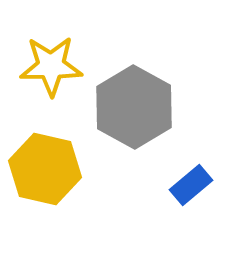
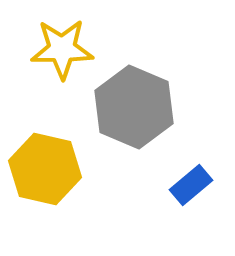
yellow star: moved 11 px right, 17 px up
gray hexagon: rotated 6 degrees counterclockwise
